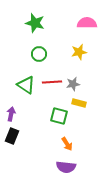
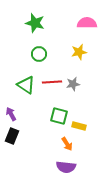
yellow rectangle: moved 23 px down
purple arrow: rotated 40 degrees counterclockwise
